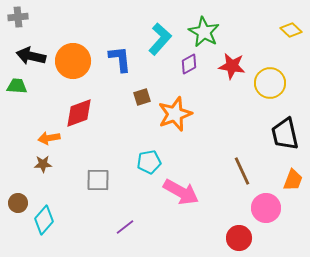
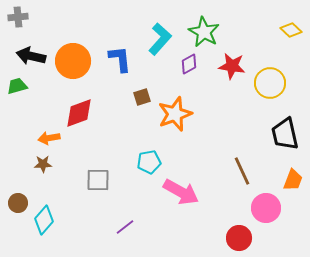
green trapezoid: rotated 20 degrees counterclockwise
